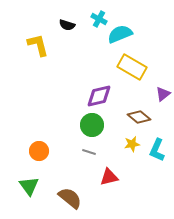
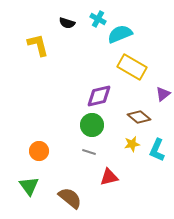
cyan cross: moved 1 px left
black semicircle: moved 2 px up
